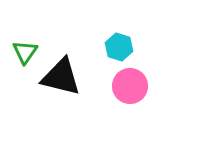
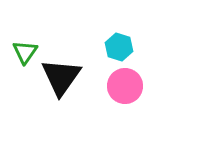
black triangle: rotated 51 degrees clockwise
pink circle: moved 5 px left
